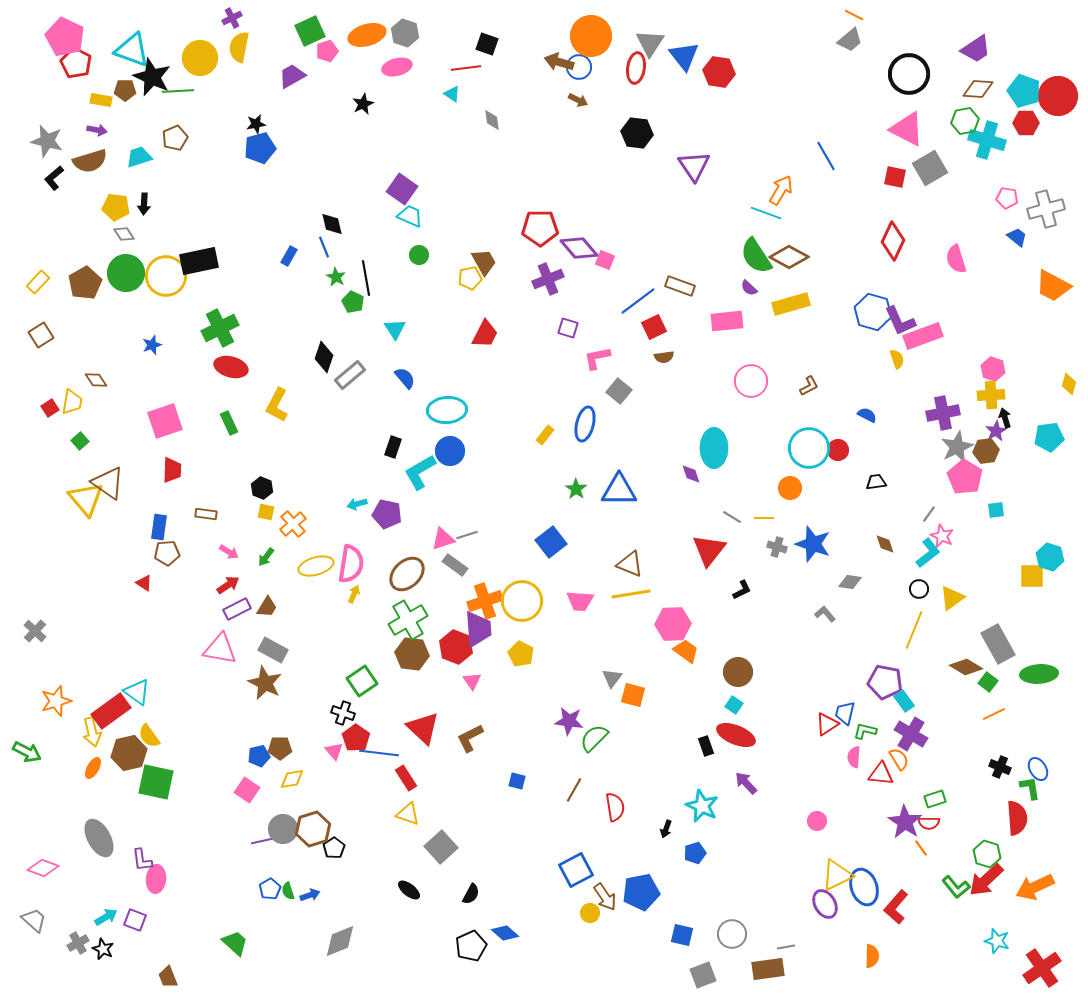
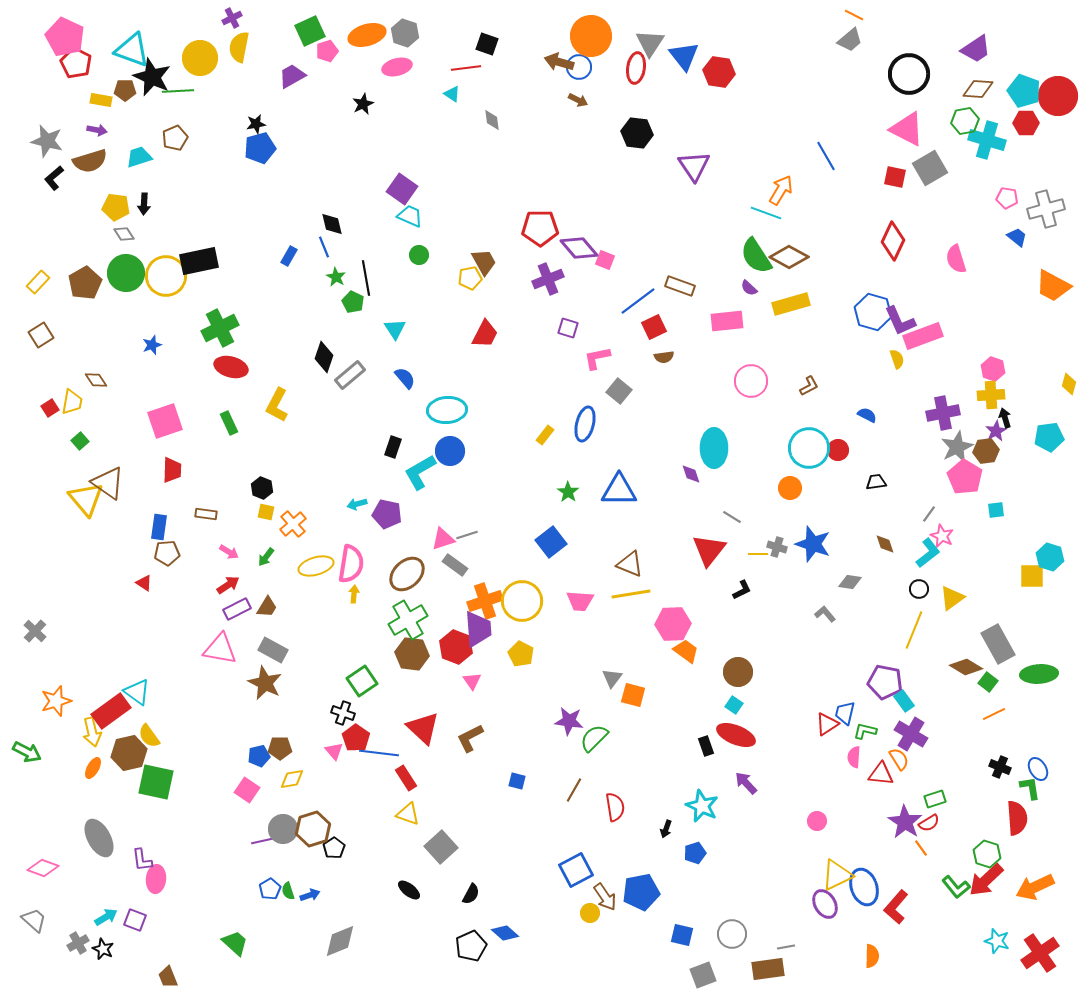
green star at (576, 489): moved 8 px left, 3 px down
yellow line at (764, 518): moved 6 px left, 36 px down
yellow arrow at (354, 594): rotated 18 degrees counterclockwise
red semicircle at (929, 823): rotated 30 degrees counterclockwise
red cross at (1042, 968): moved 2 px left, 15 px up
